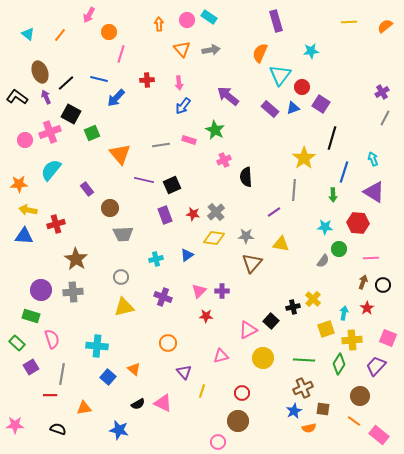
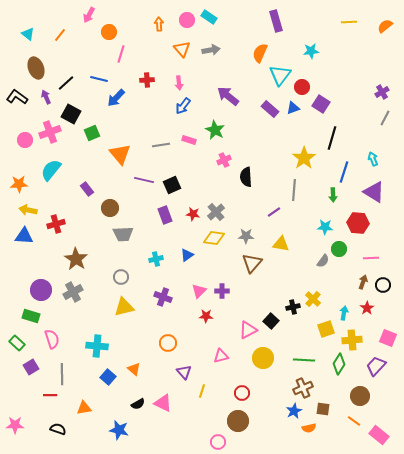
brown ellipse at (40, 72): moved 4 px left, 4 px up
gray cross at (73, 292): rotated 24 degrees counterclockwise
gray line at (62, 374): rotated 10 degrees counterclockwise
